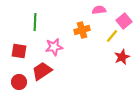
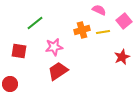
pink semicircle: rotated 32 degrees clockwise
green line: moved 1 px down; rotated 48 degrees clockwise
yellow line: moved 9 px left, 4 px up; rotated 40 degrees clockwise
red trapezoid: moved 16 px right
red circle: moved 9 px left, 2 px down
